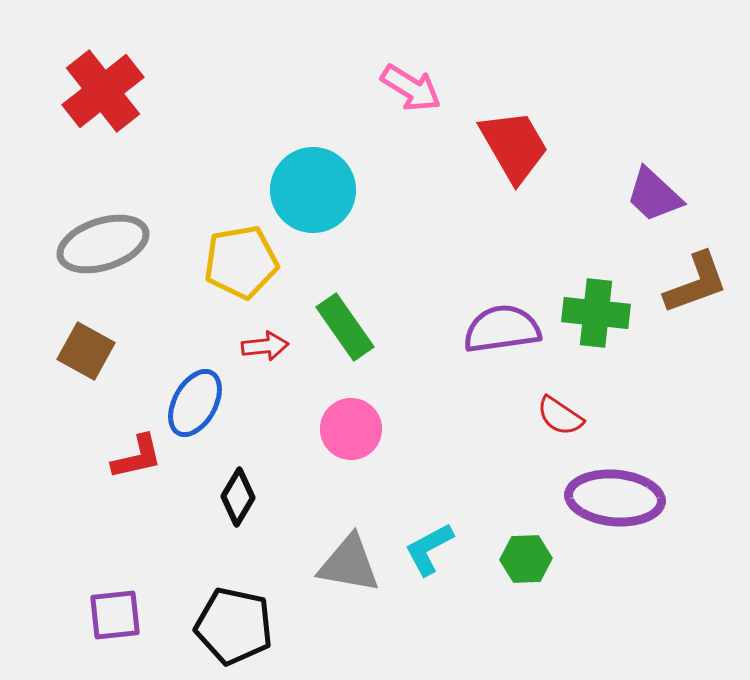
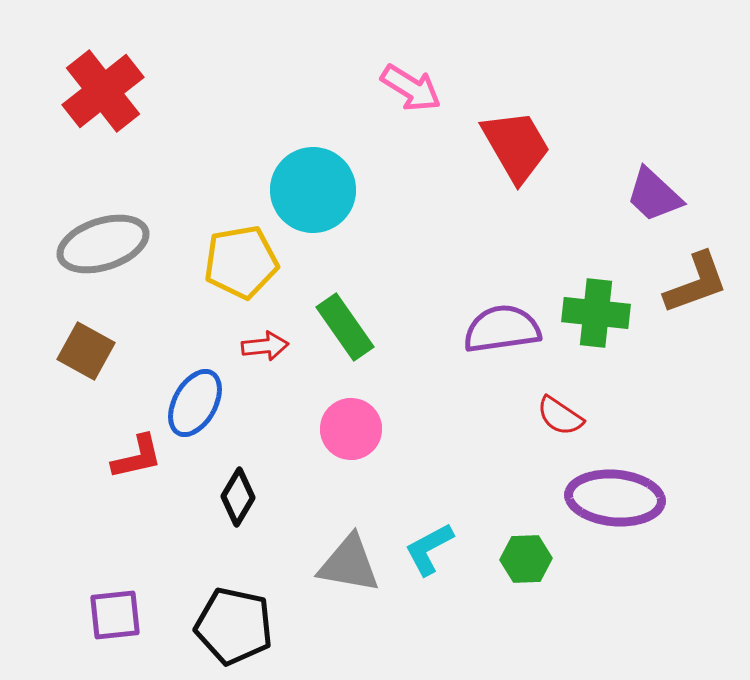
red trapezoid: moved 2 px right
